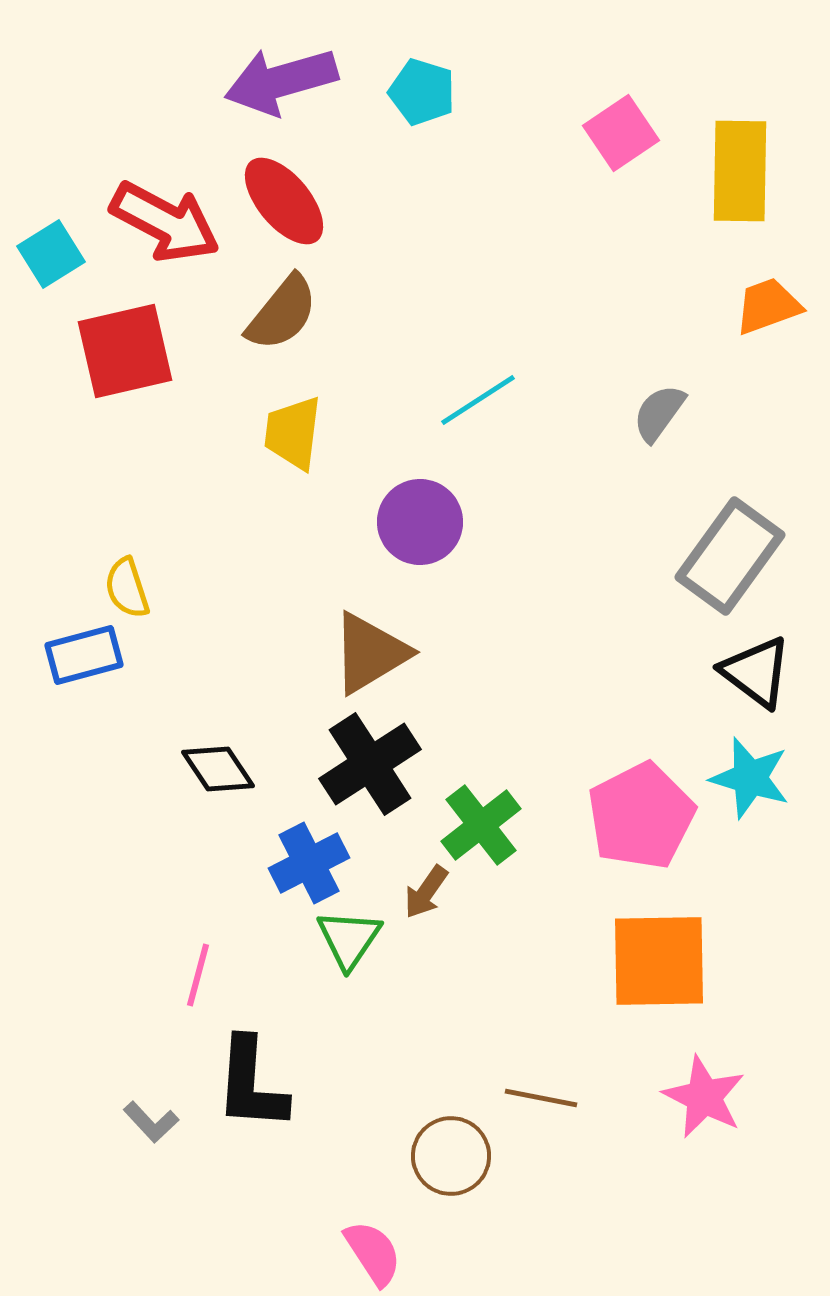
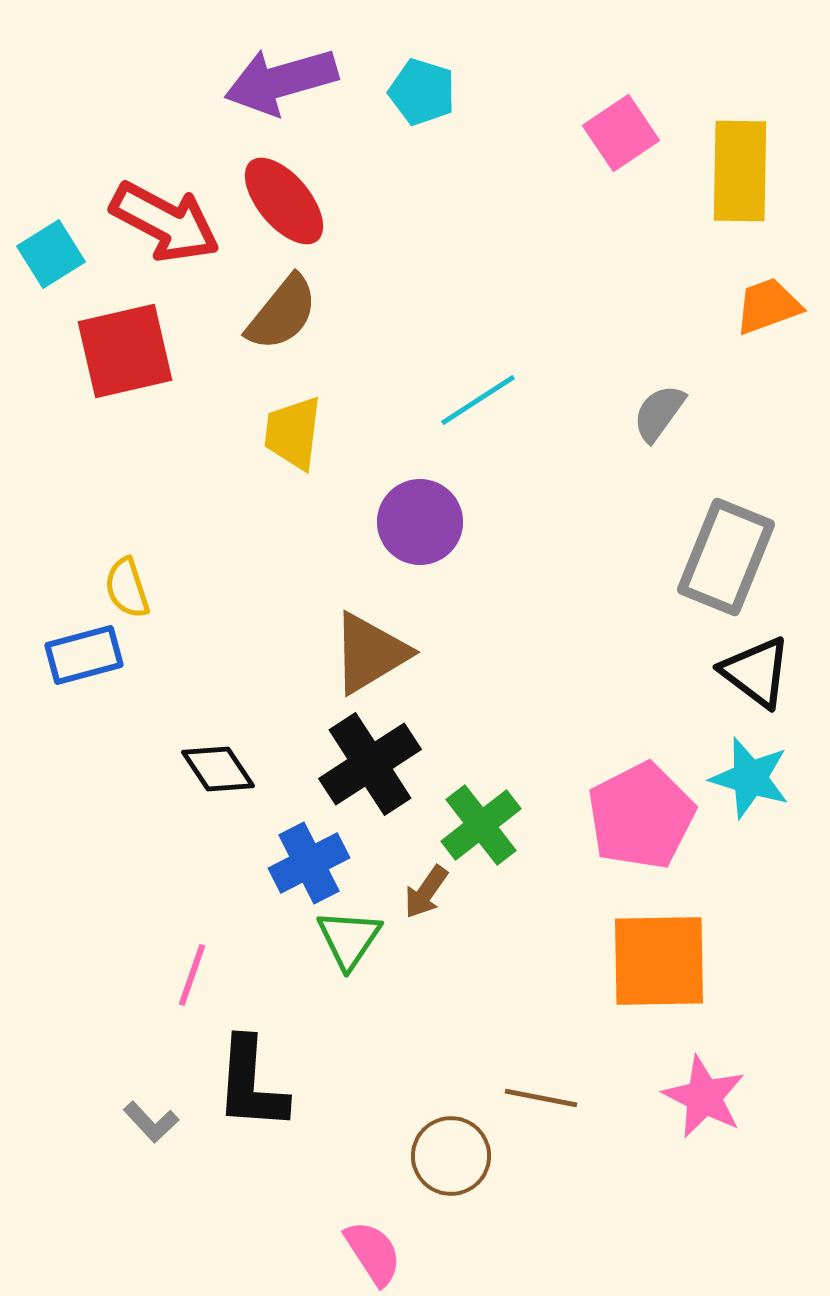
gray rectangle: moved 4 px left, 1 px down; rotated 14 degrees counterclockwise
pink line: moved 6 px left; rotated 4 degrees clockwise
